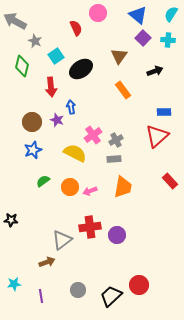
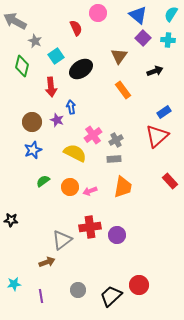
blue rectangle: rotated 32 degrees counterclockwise
